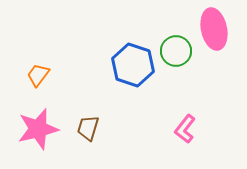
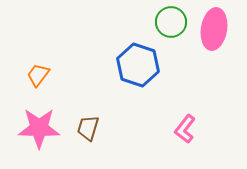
pink ellipse: rotated 21 degrees clockwise
green circle: moved 5 px left, 29 px up
blue hexagon: moved 5 px right
pink star: moved 1 px right, 1 px up; rotated 15 degrees clockwise
